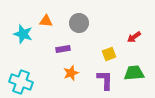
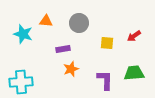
red arrow: moved 1 px up
yellow square: moved 2 px left, 11 px up; rotated 24 degrees clockwise
orange star: moved 4 px up
cyan cross: rotated 25 degrees counterclockwise
